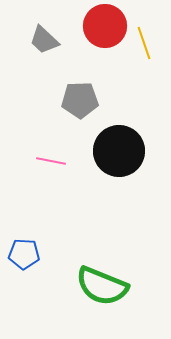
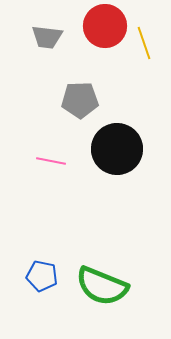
gray trapezoid: moved 3 px right, 3 px up; rotated 36 degrees counterclockwise
black circle: moved 2 px left, 2 px up
blue pentagon: moved 18 px right, 22 px down; rotated 8 degrees clockwise
